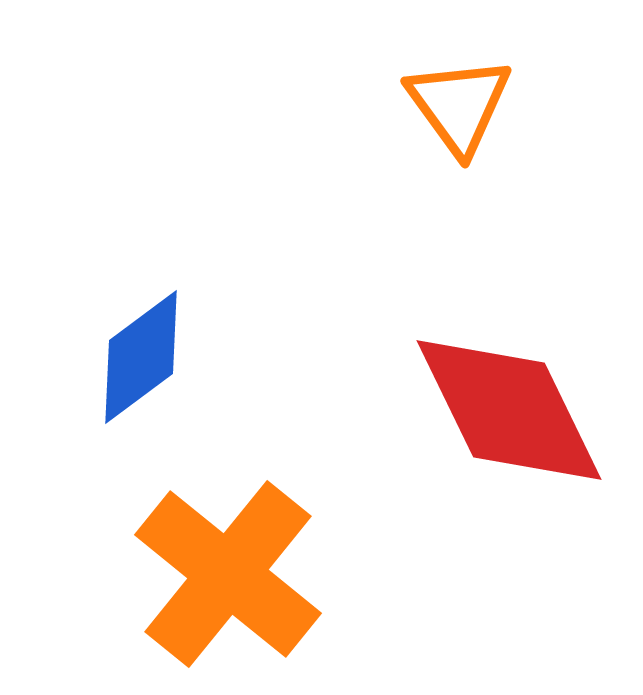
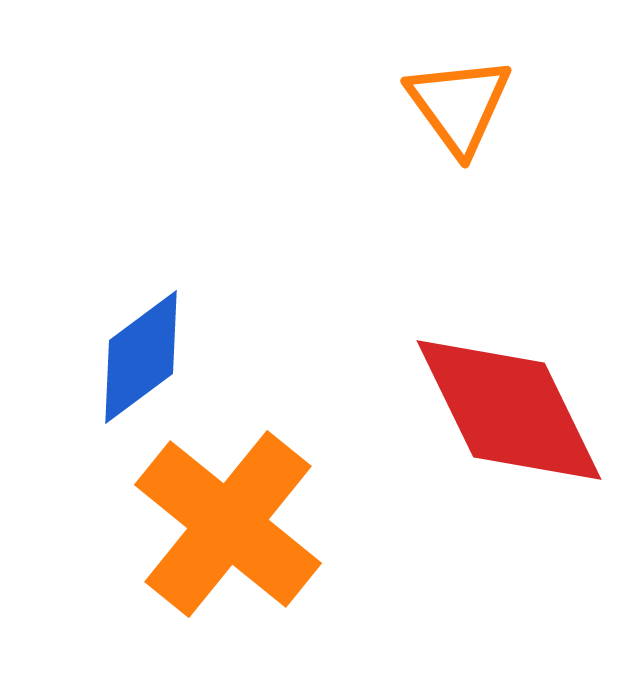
orange cross: moved 50 px up
